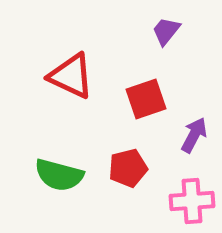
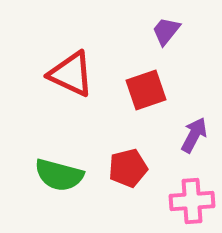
red triangle: moved 2 px up
red square: moved 9 px up
